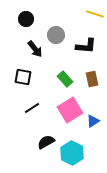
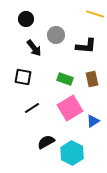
black arrow: moved 1 px left, 1 px up
green rectangle: rotated 28 degrees counterclockwise
pink square: moved 2 px up
